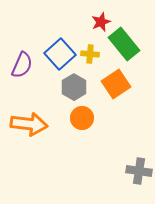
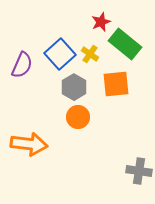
green rectangle: moved 1 px right; rotated 12 degrees counterclockwise
yellow cross: rotated 30 degrees clockwise
orange square: rotated 28 degrees clockwise
orange circle: moved 4 px left, 1 px up
orange arrow: moved 20 px down
